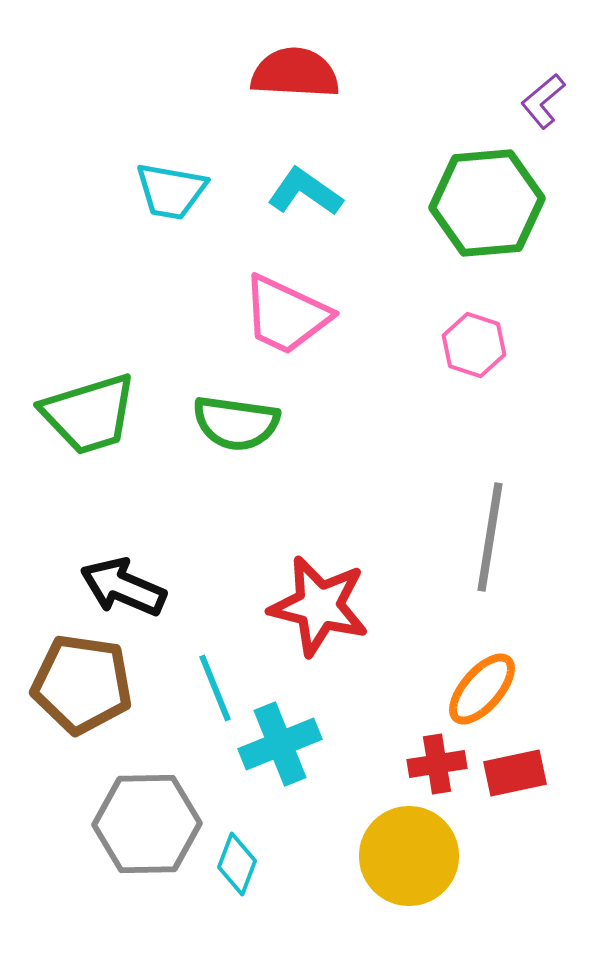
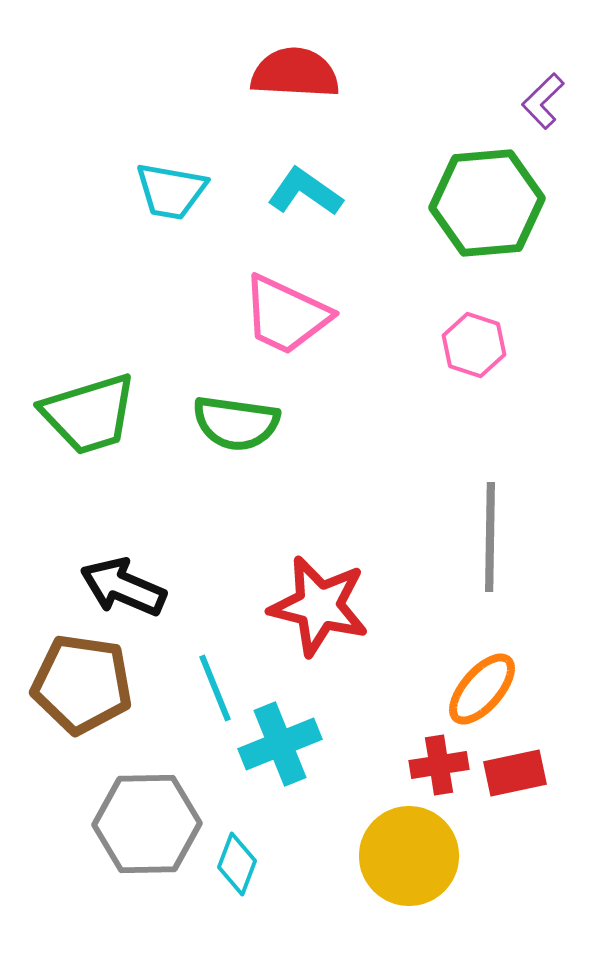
purple L-shape: rotated 4 degrees counterclockwise
gray line: rotated 8 degrees counterclockwise
red cross: moved 2 px right, 1 px down
